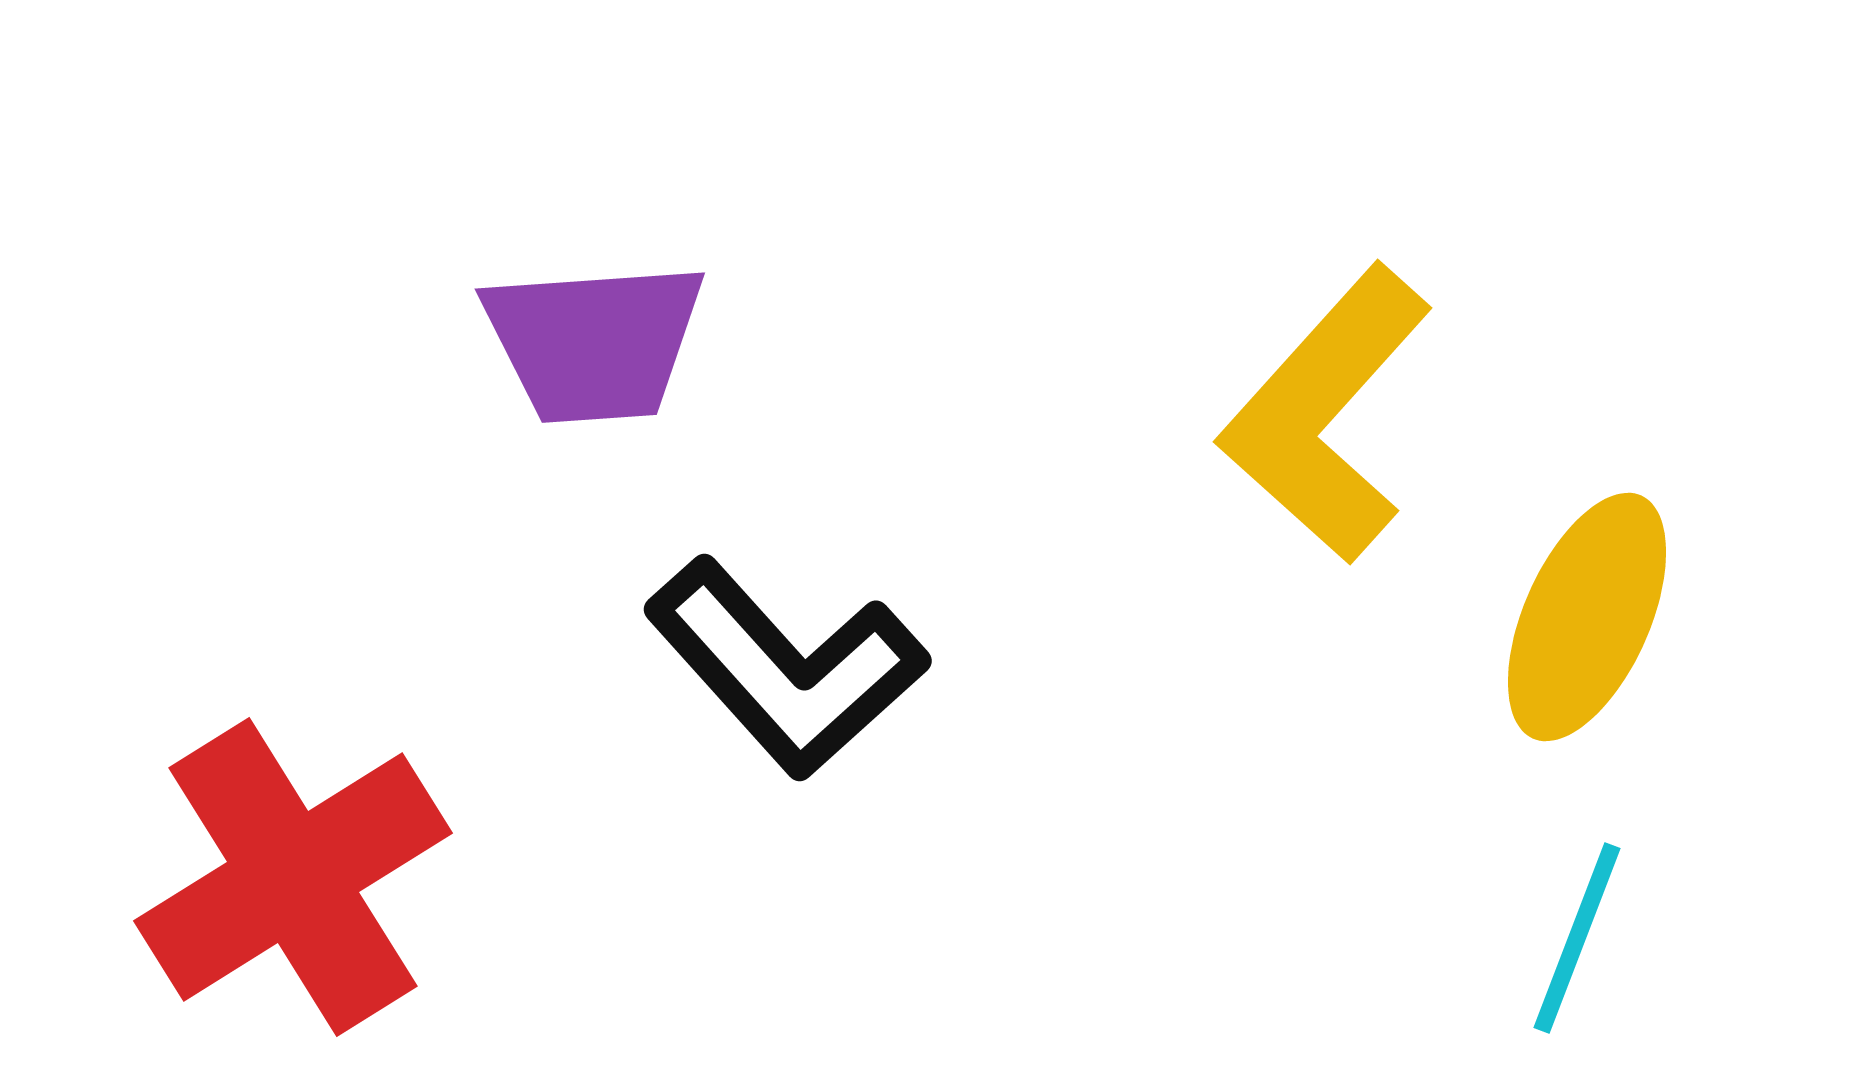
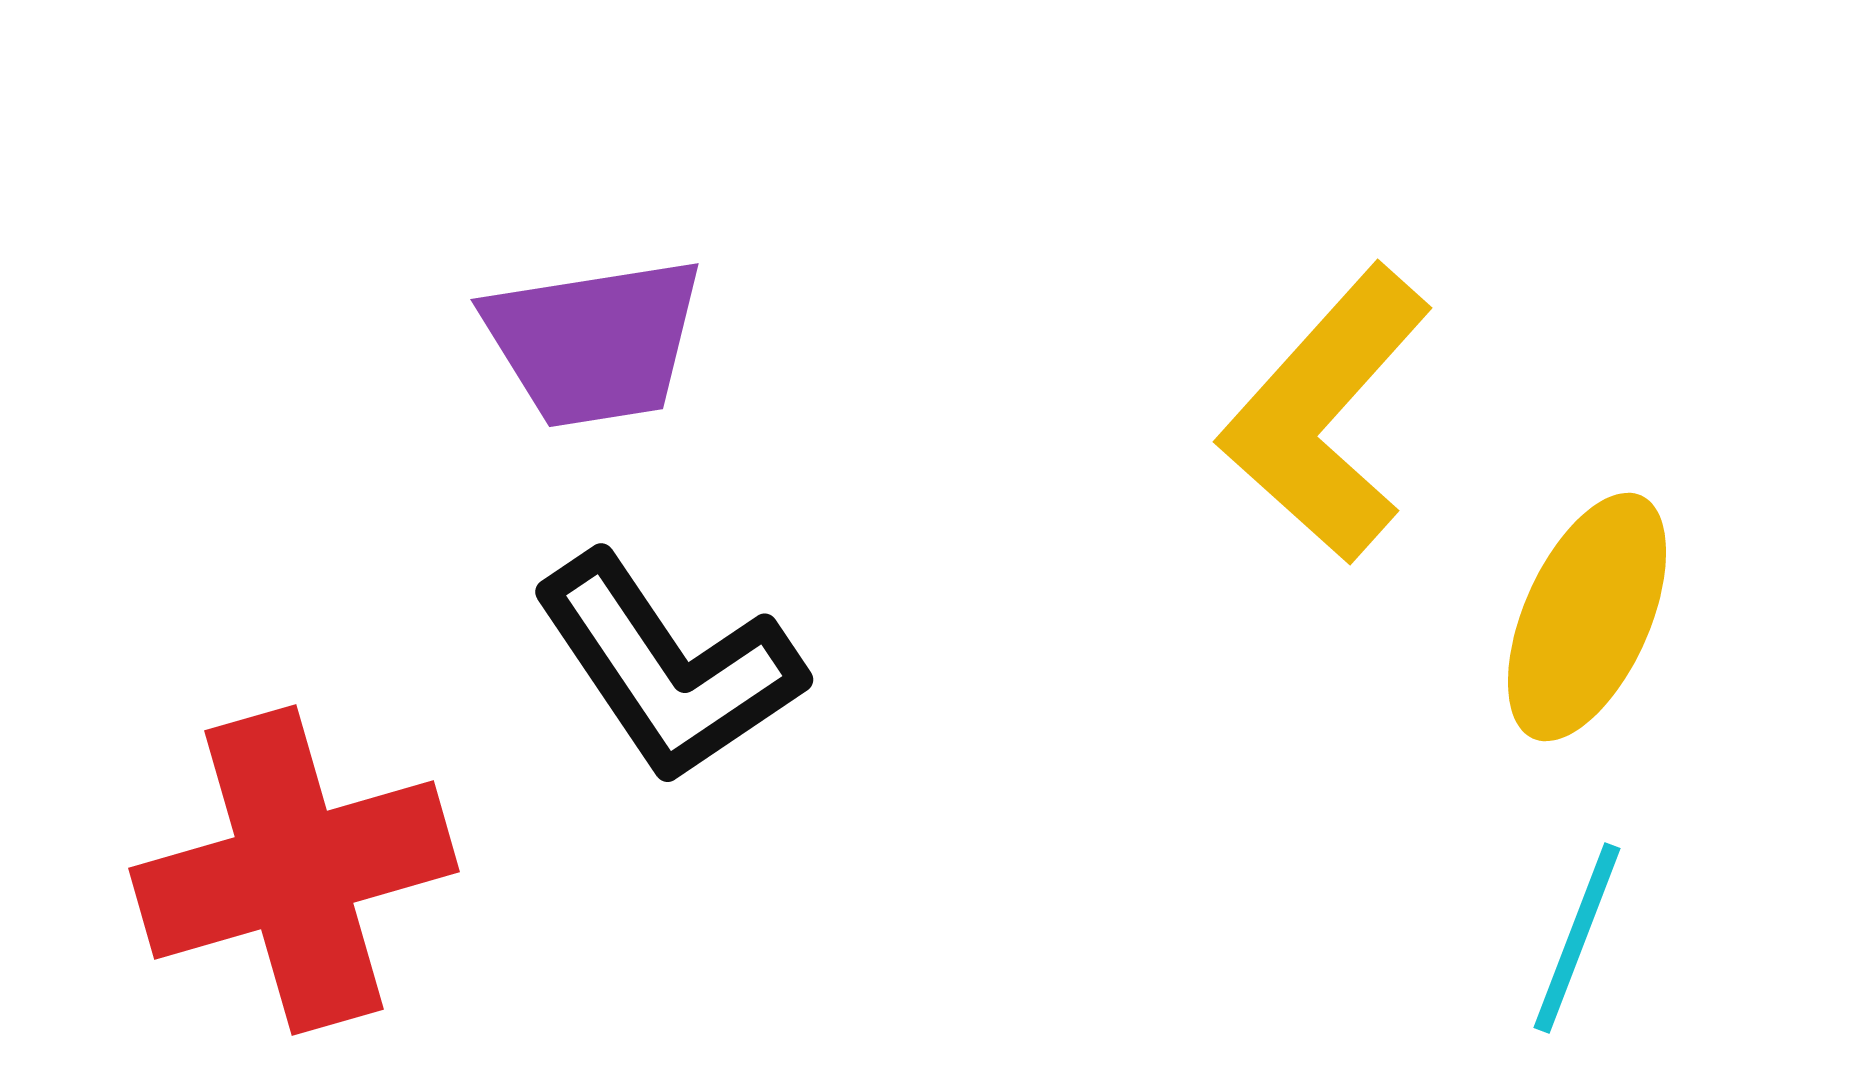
purple trapezoid: rotated 5 degrees counterclockwise
black L-shape: moved 118 px left; rotated 8 degrees clockwise
red cross: moved 1 px right, 7 px up; rotated 16 degrees clockwise
